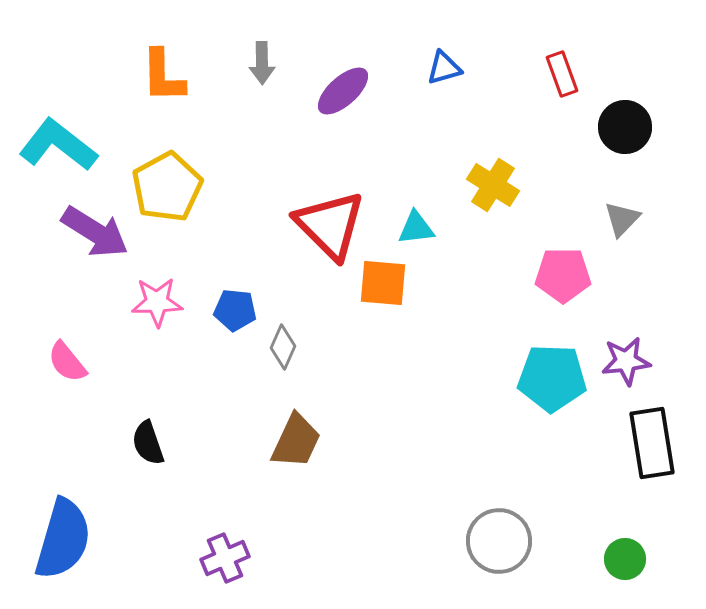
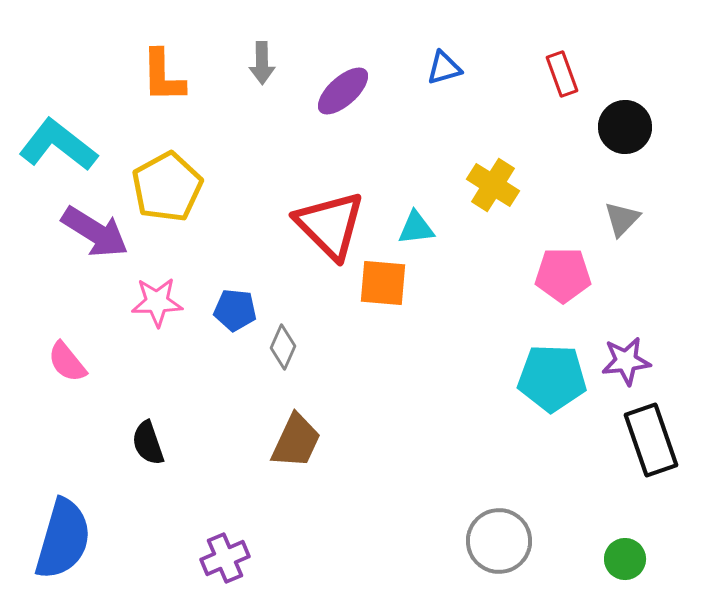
black rectangle: moved 1 px left, 3 px up; rotated 10 degrees counterclockwise
